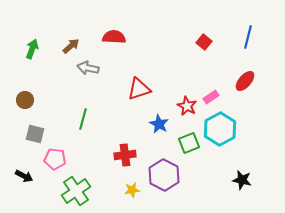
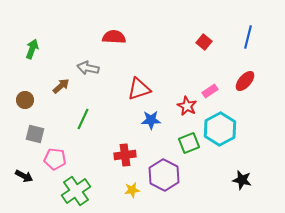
brown arrow: moved 10 px left, 40 px down
pink rectangle: moved 1 px left, 6 px up
green line: rotated 10 degrees clockwise
blue star: moved 8 px left, 4 px up; rotated 30 degrees counterclockwise
